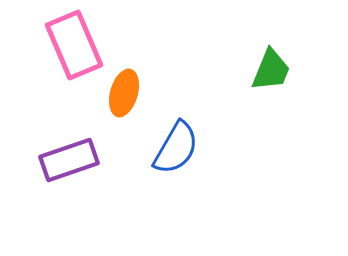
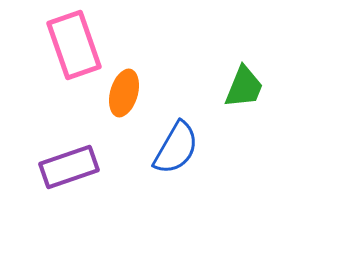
pink rectangle: rotated 4 degrees clockwise
green trapezoid: moved 27 px left, 17 px down
purple rectangle: moved 7 px down
